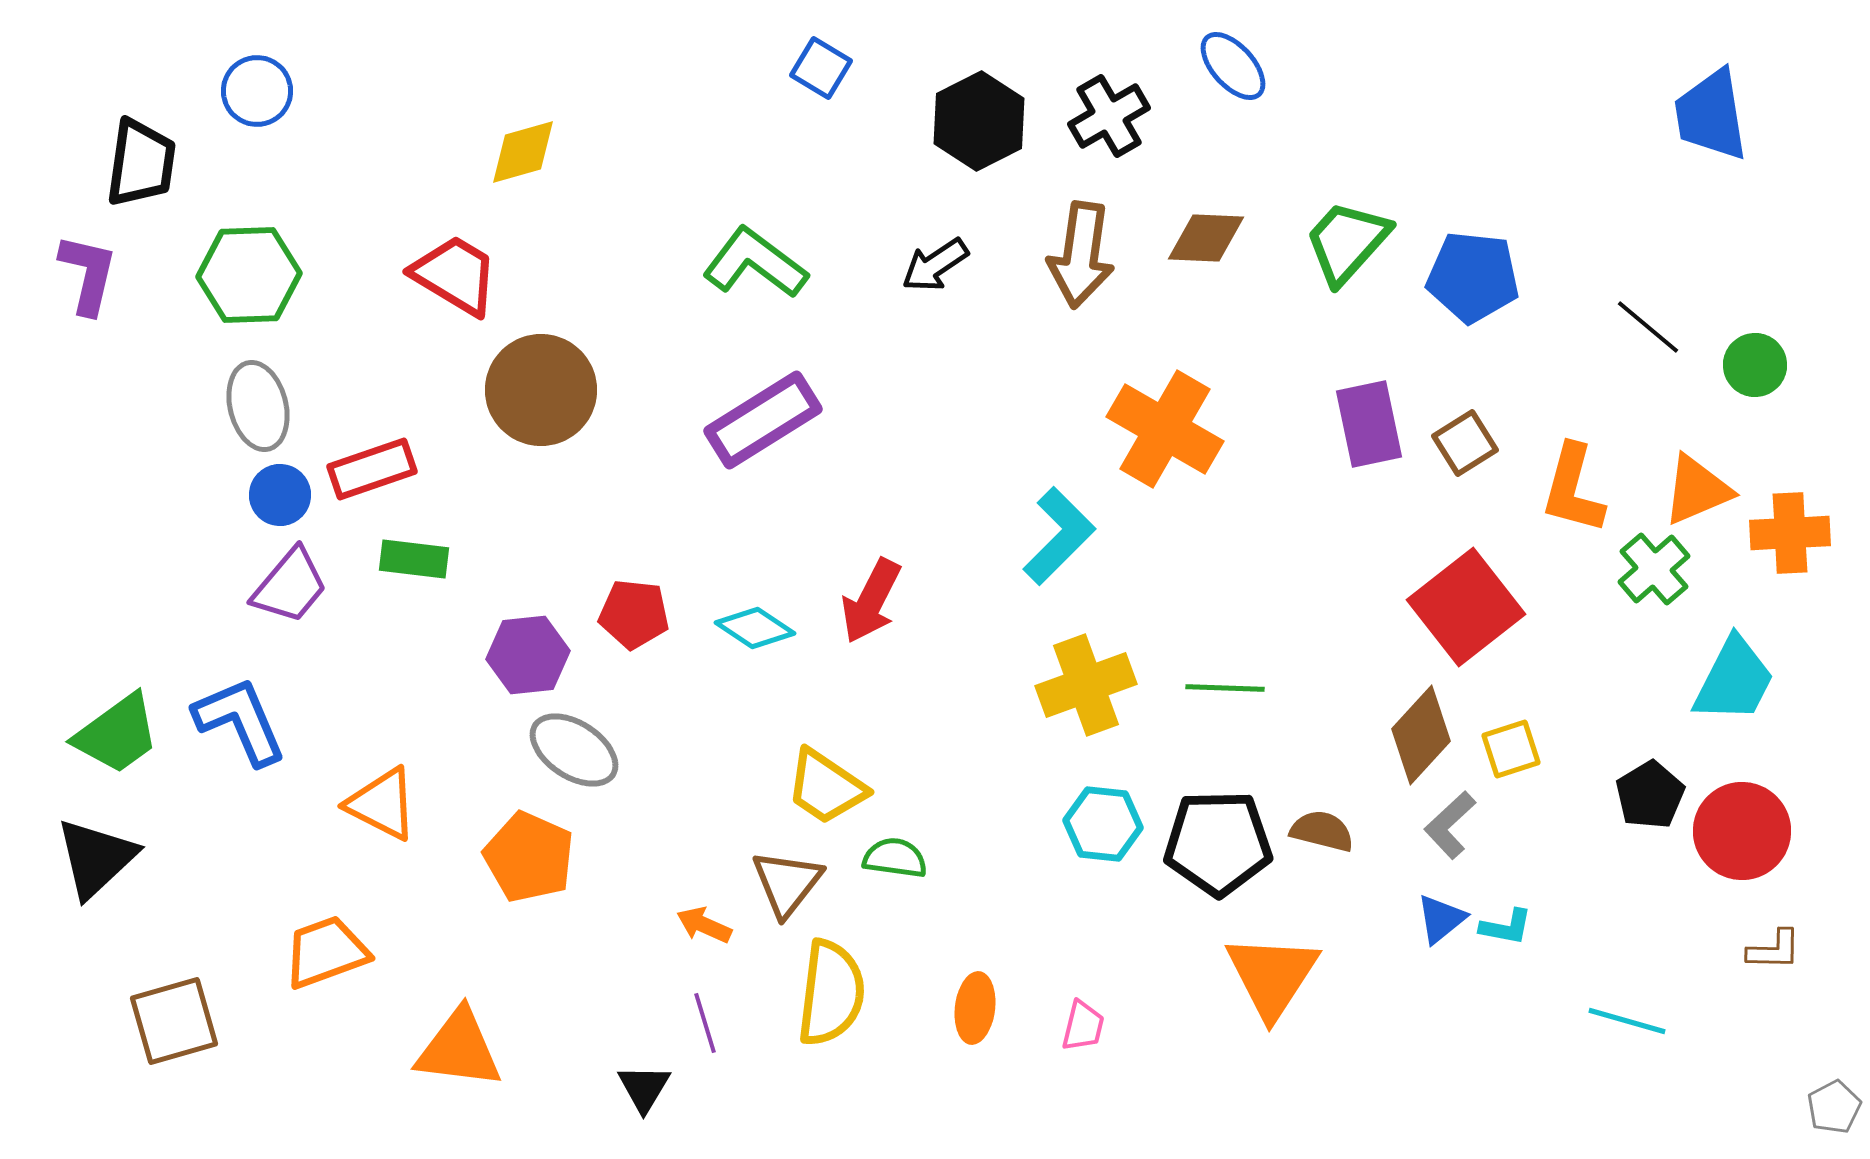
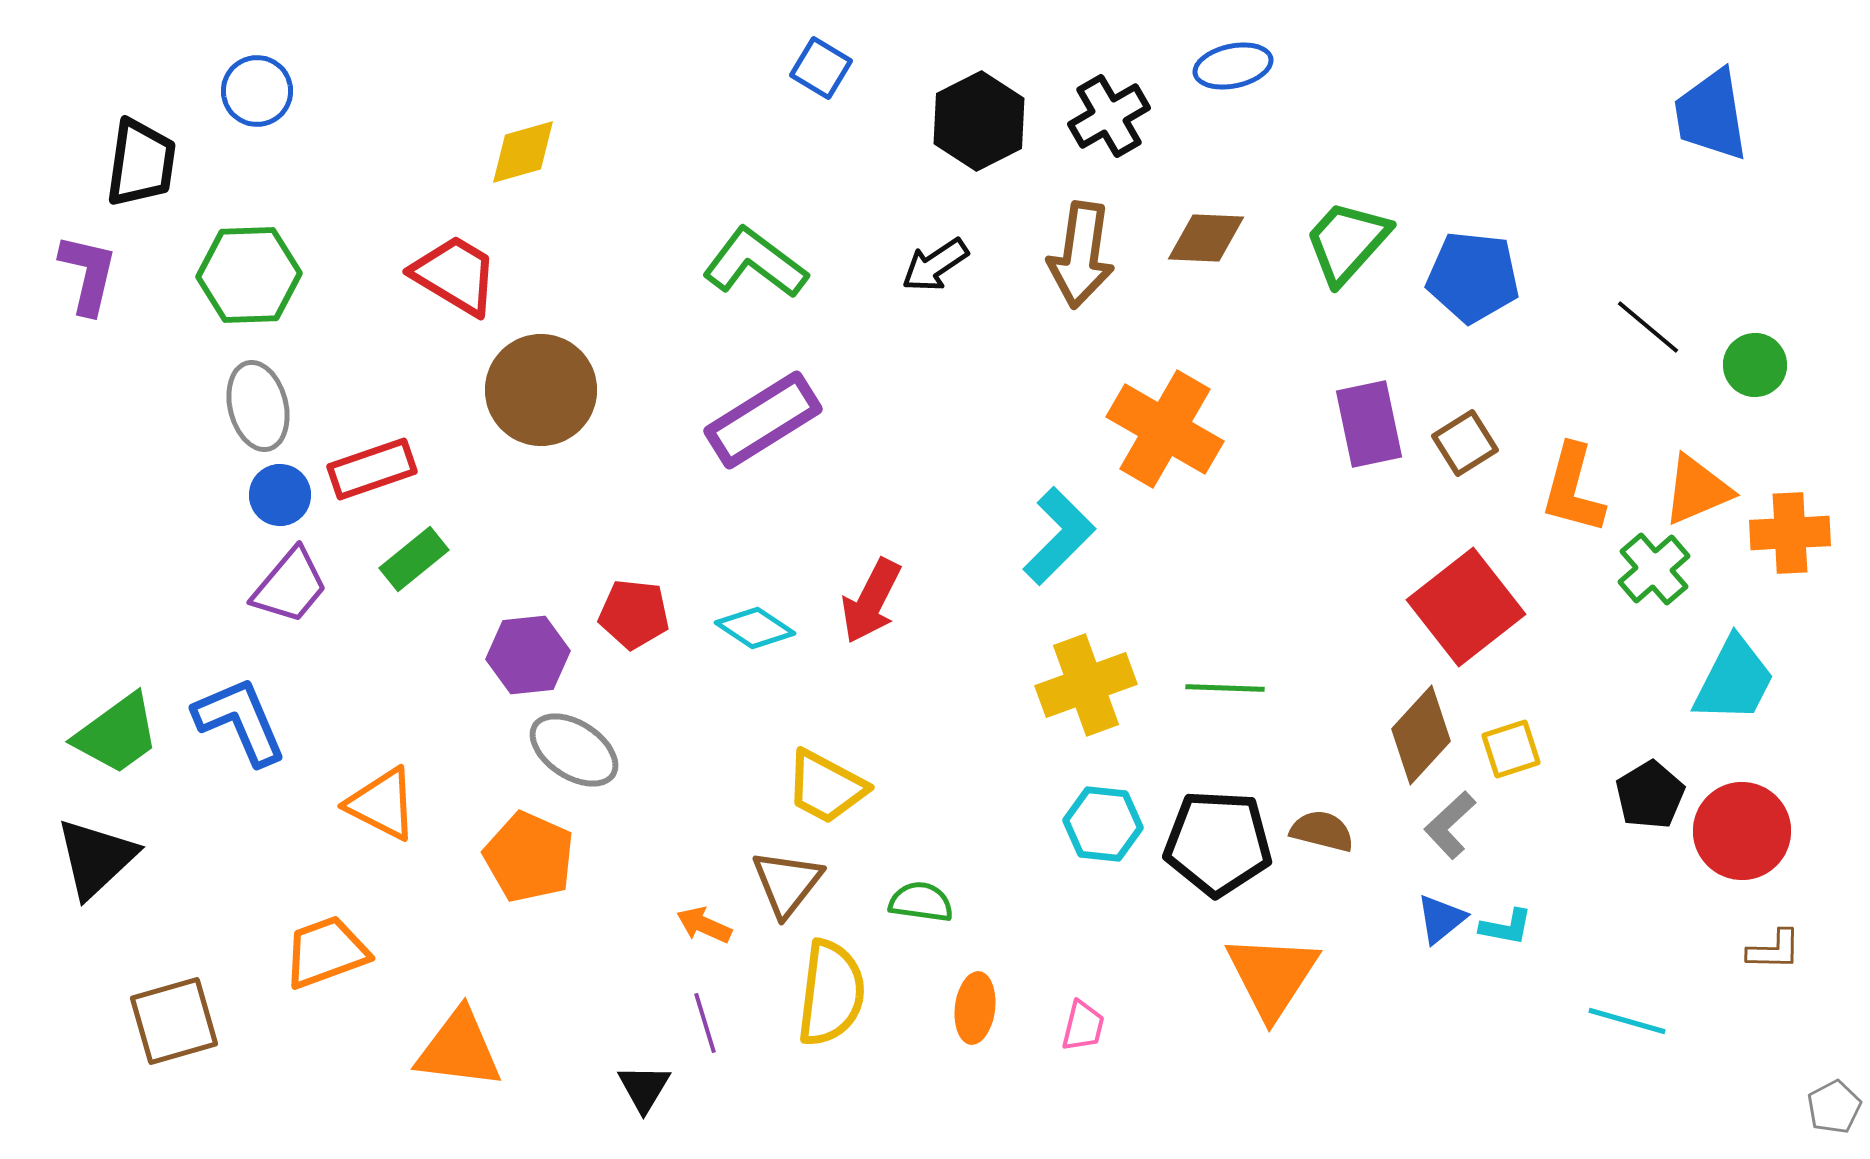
blue ellipse at (1233, 66): rotated 60 degrees counterclockwise
green rectangle at (414, 559): rotated 46 degrees counterclockwise
yellow trapezoid at (826, 787): rotated 6 degrees counterclockwise
black pentagon at (1218, 843): rotated 4 degrees clockwise
green semicircle at (895, 858): moved 26 px right, 44 px down
